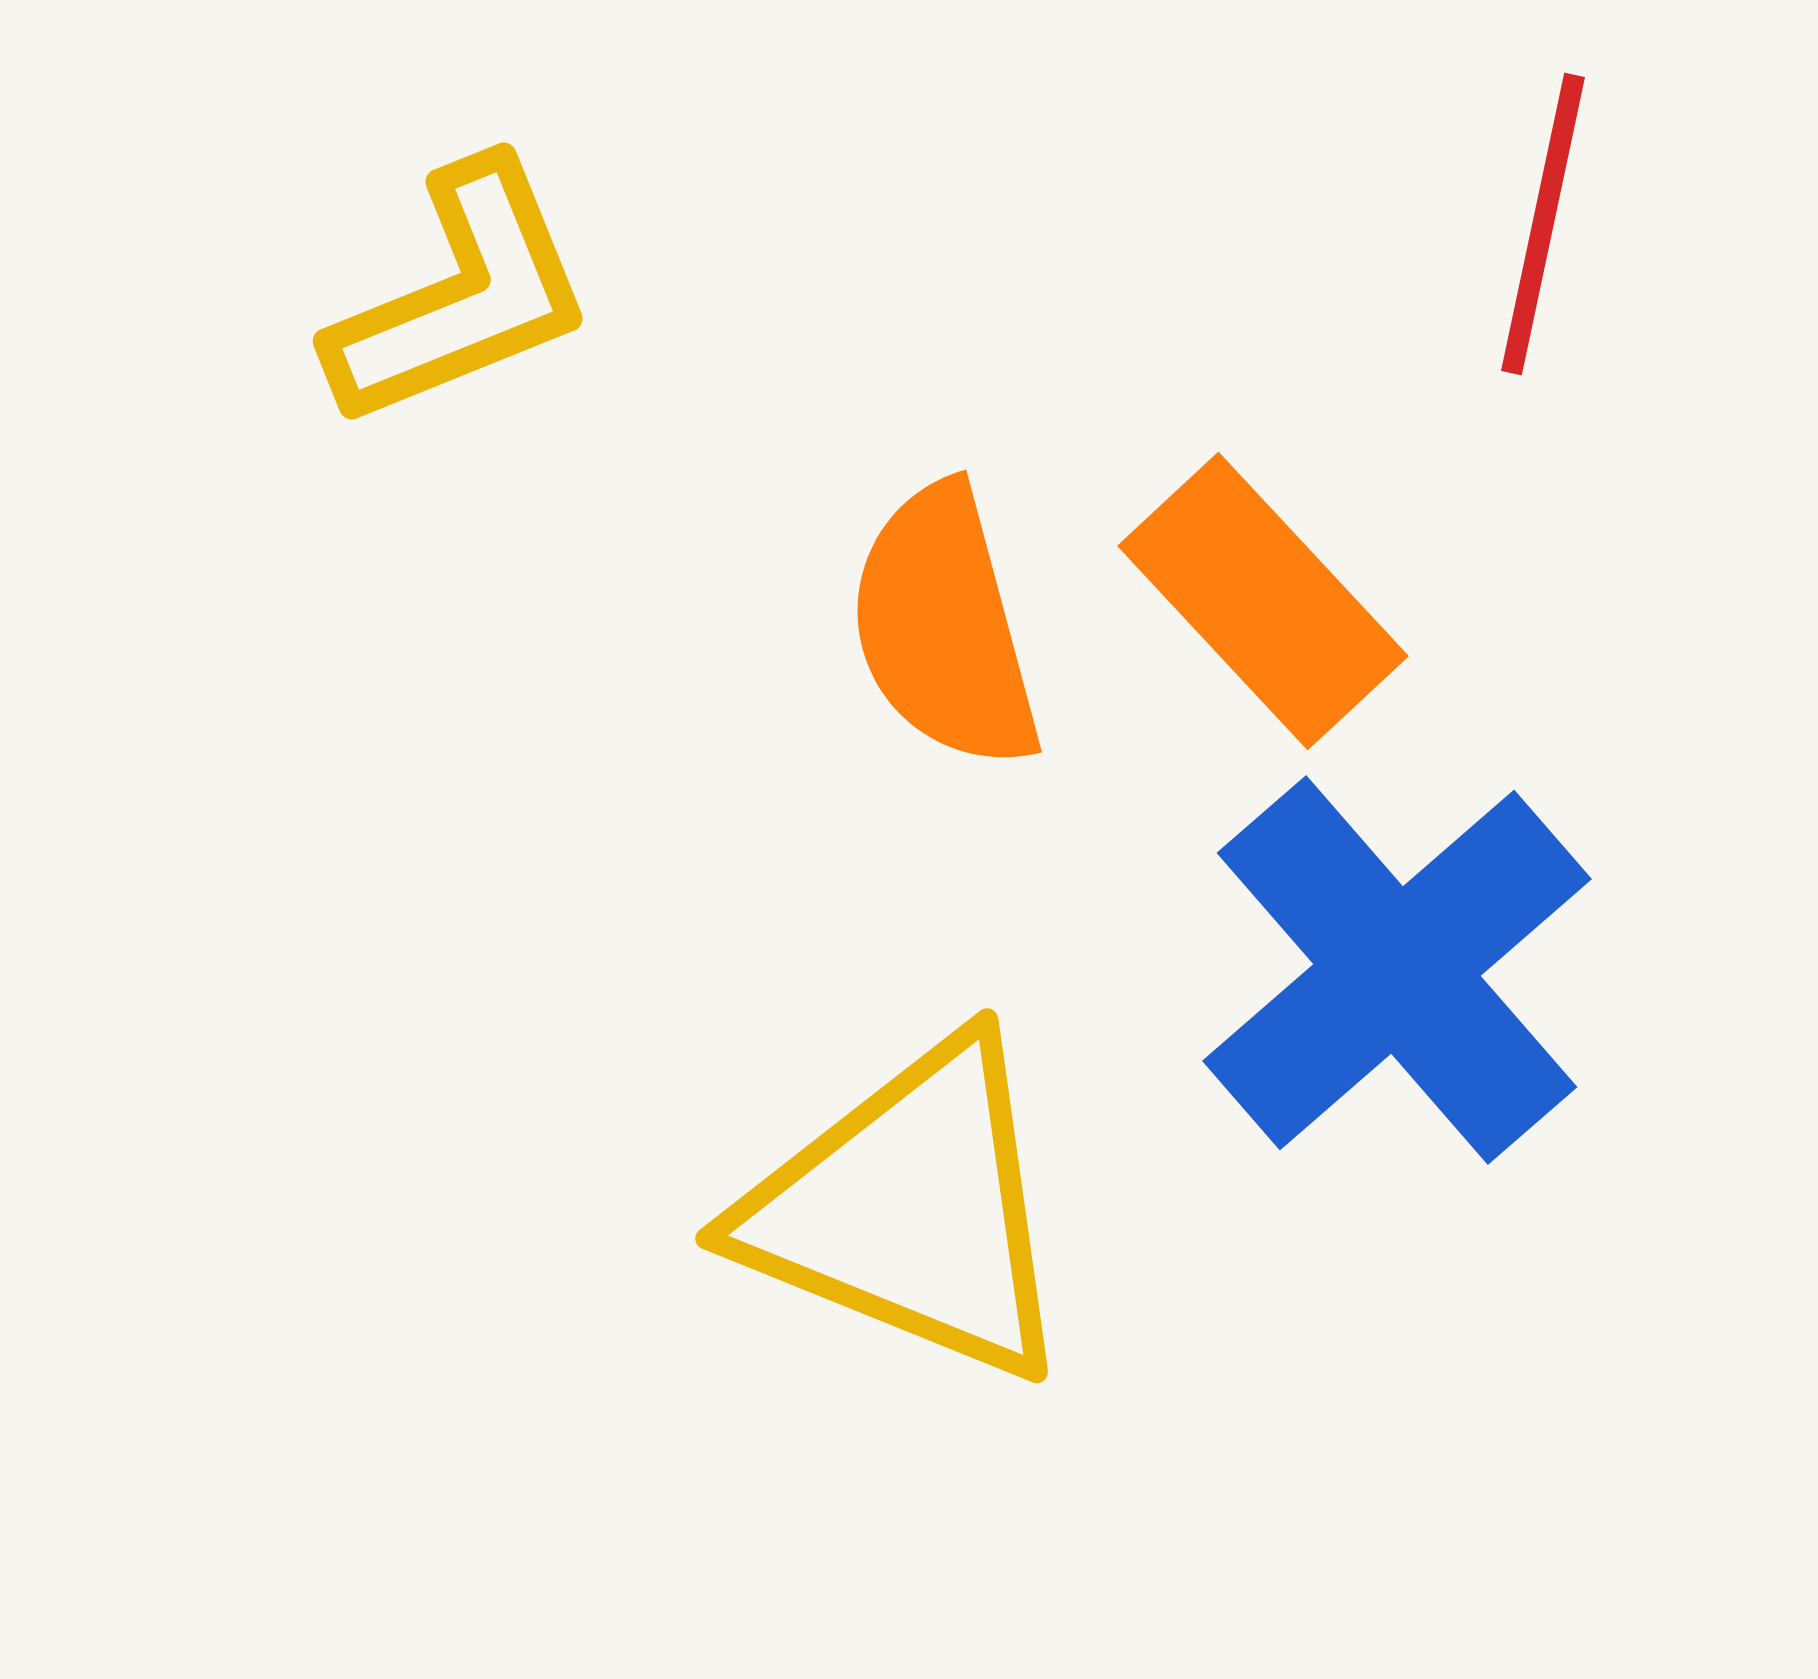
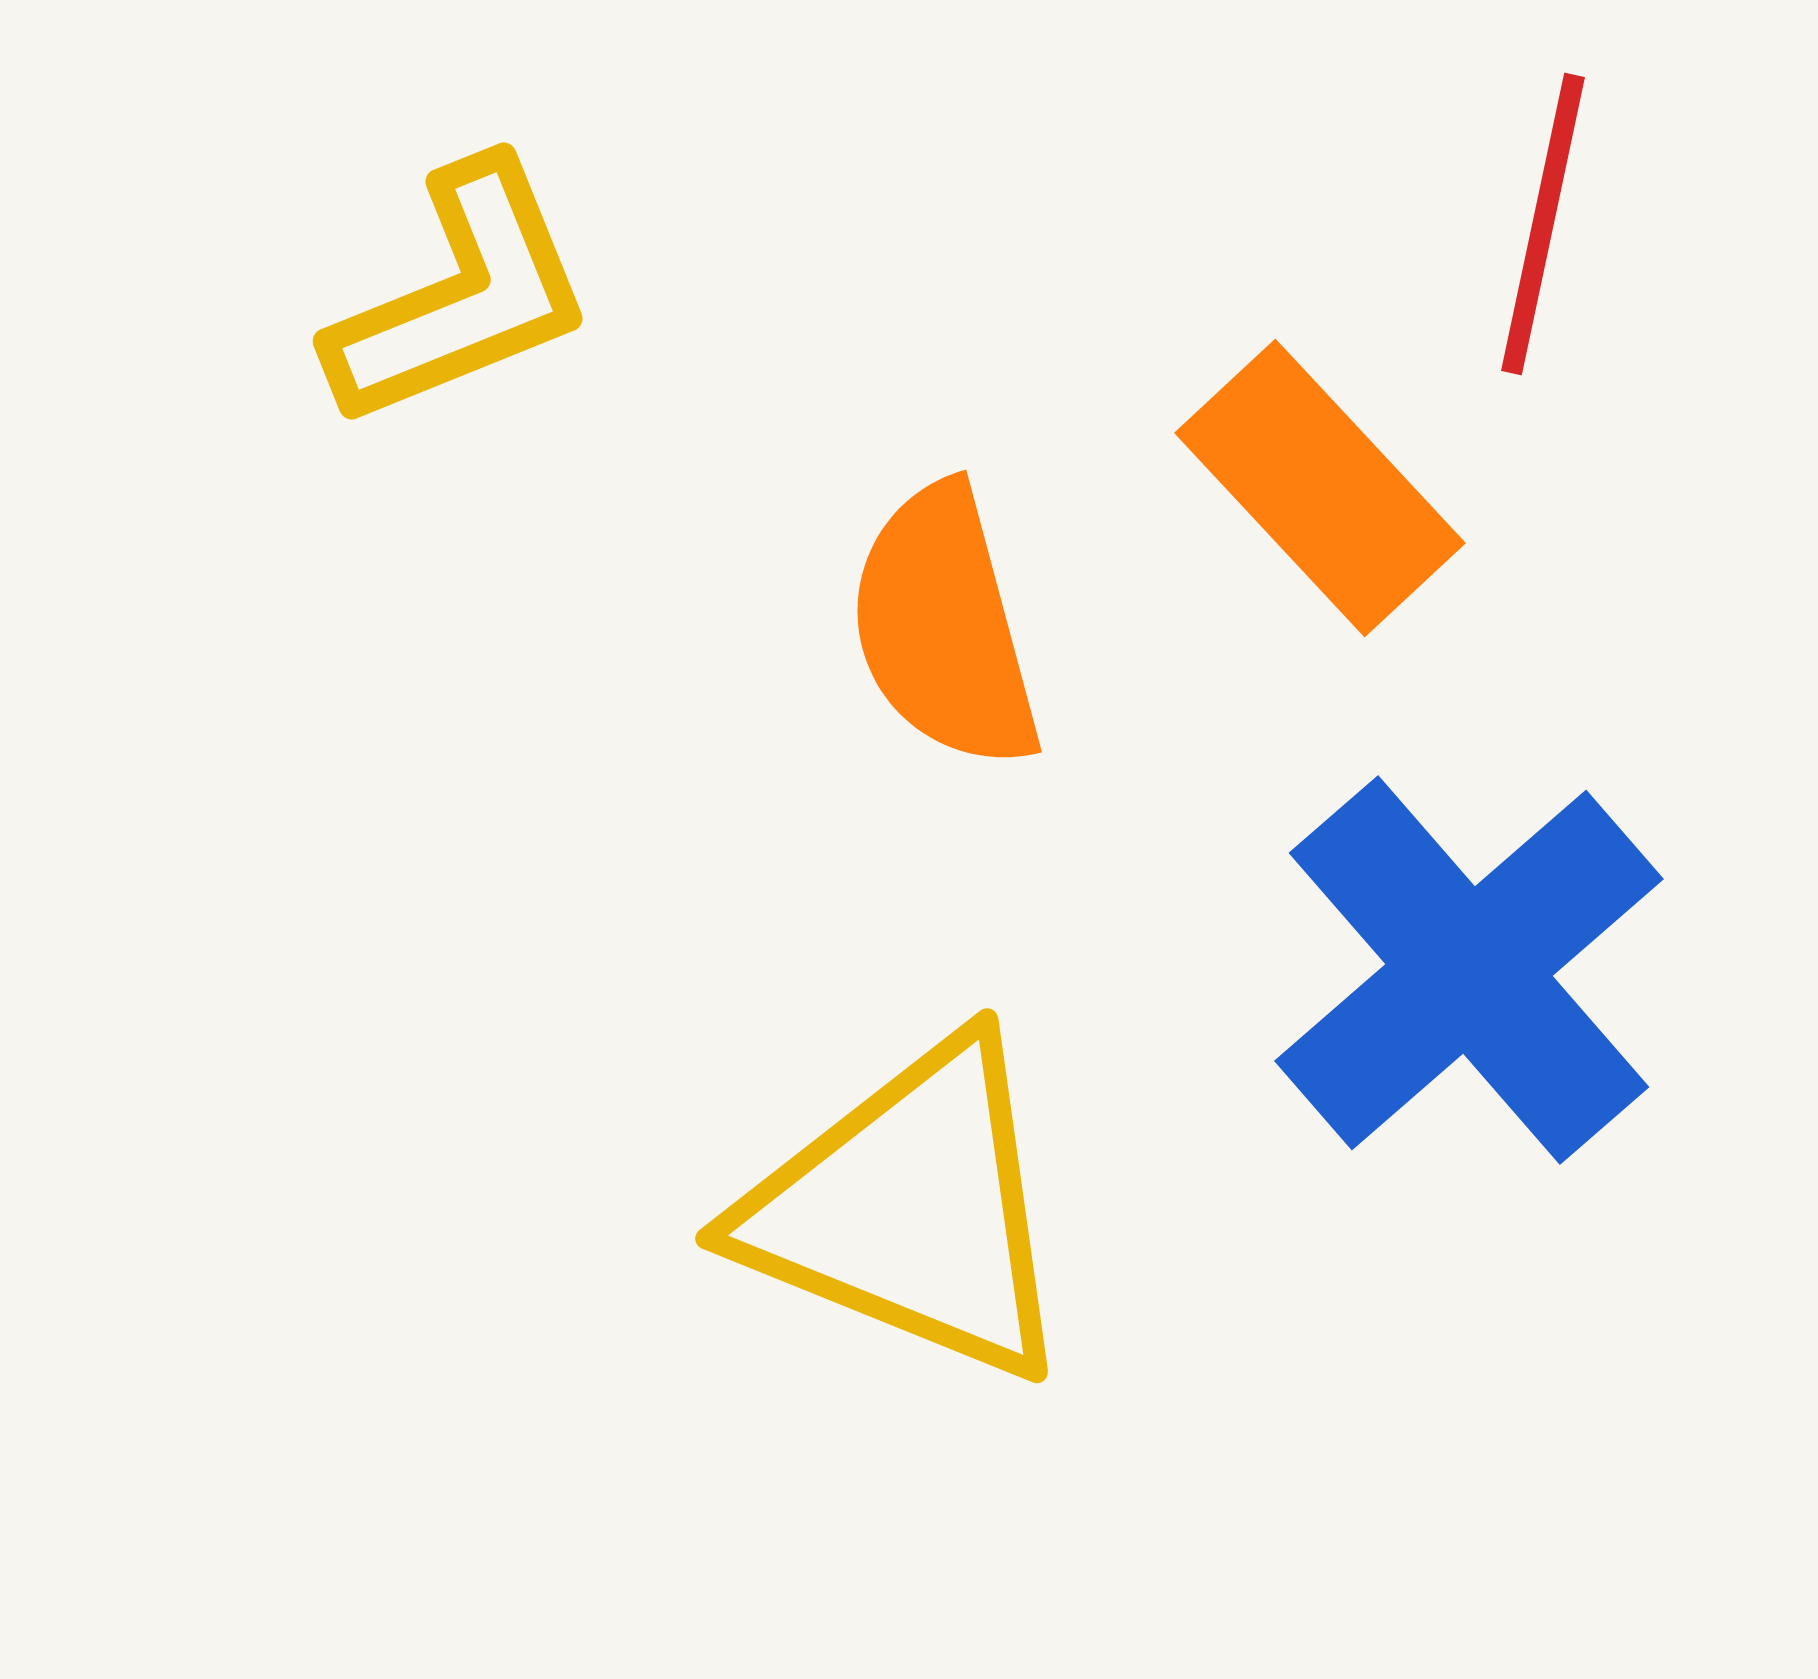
orange rectangle: moved 57 px right, 113 px up
blue cross: moved 72 px right
